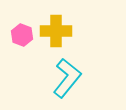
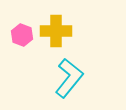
cyan L-shape: moved 2 px right
